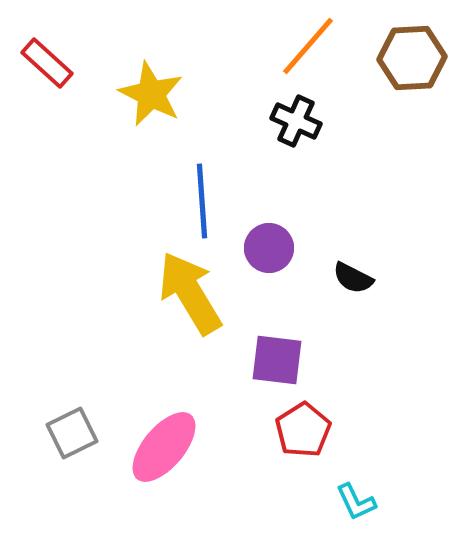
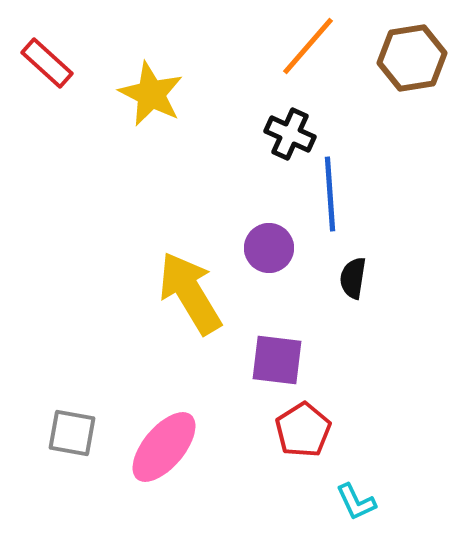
brown hexagon: rotated 6 degrees counterclockwise
black cross: moved 6 px left, 13 px down
blue line: moved 128 px right, 7 px up
black semicircle: rotated 72 degrees clockwise
gray square: rotated 36 degrees clockwise
